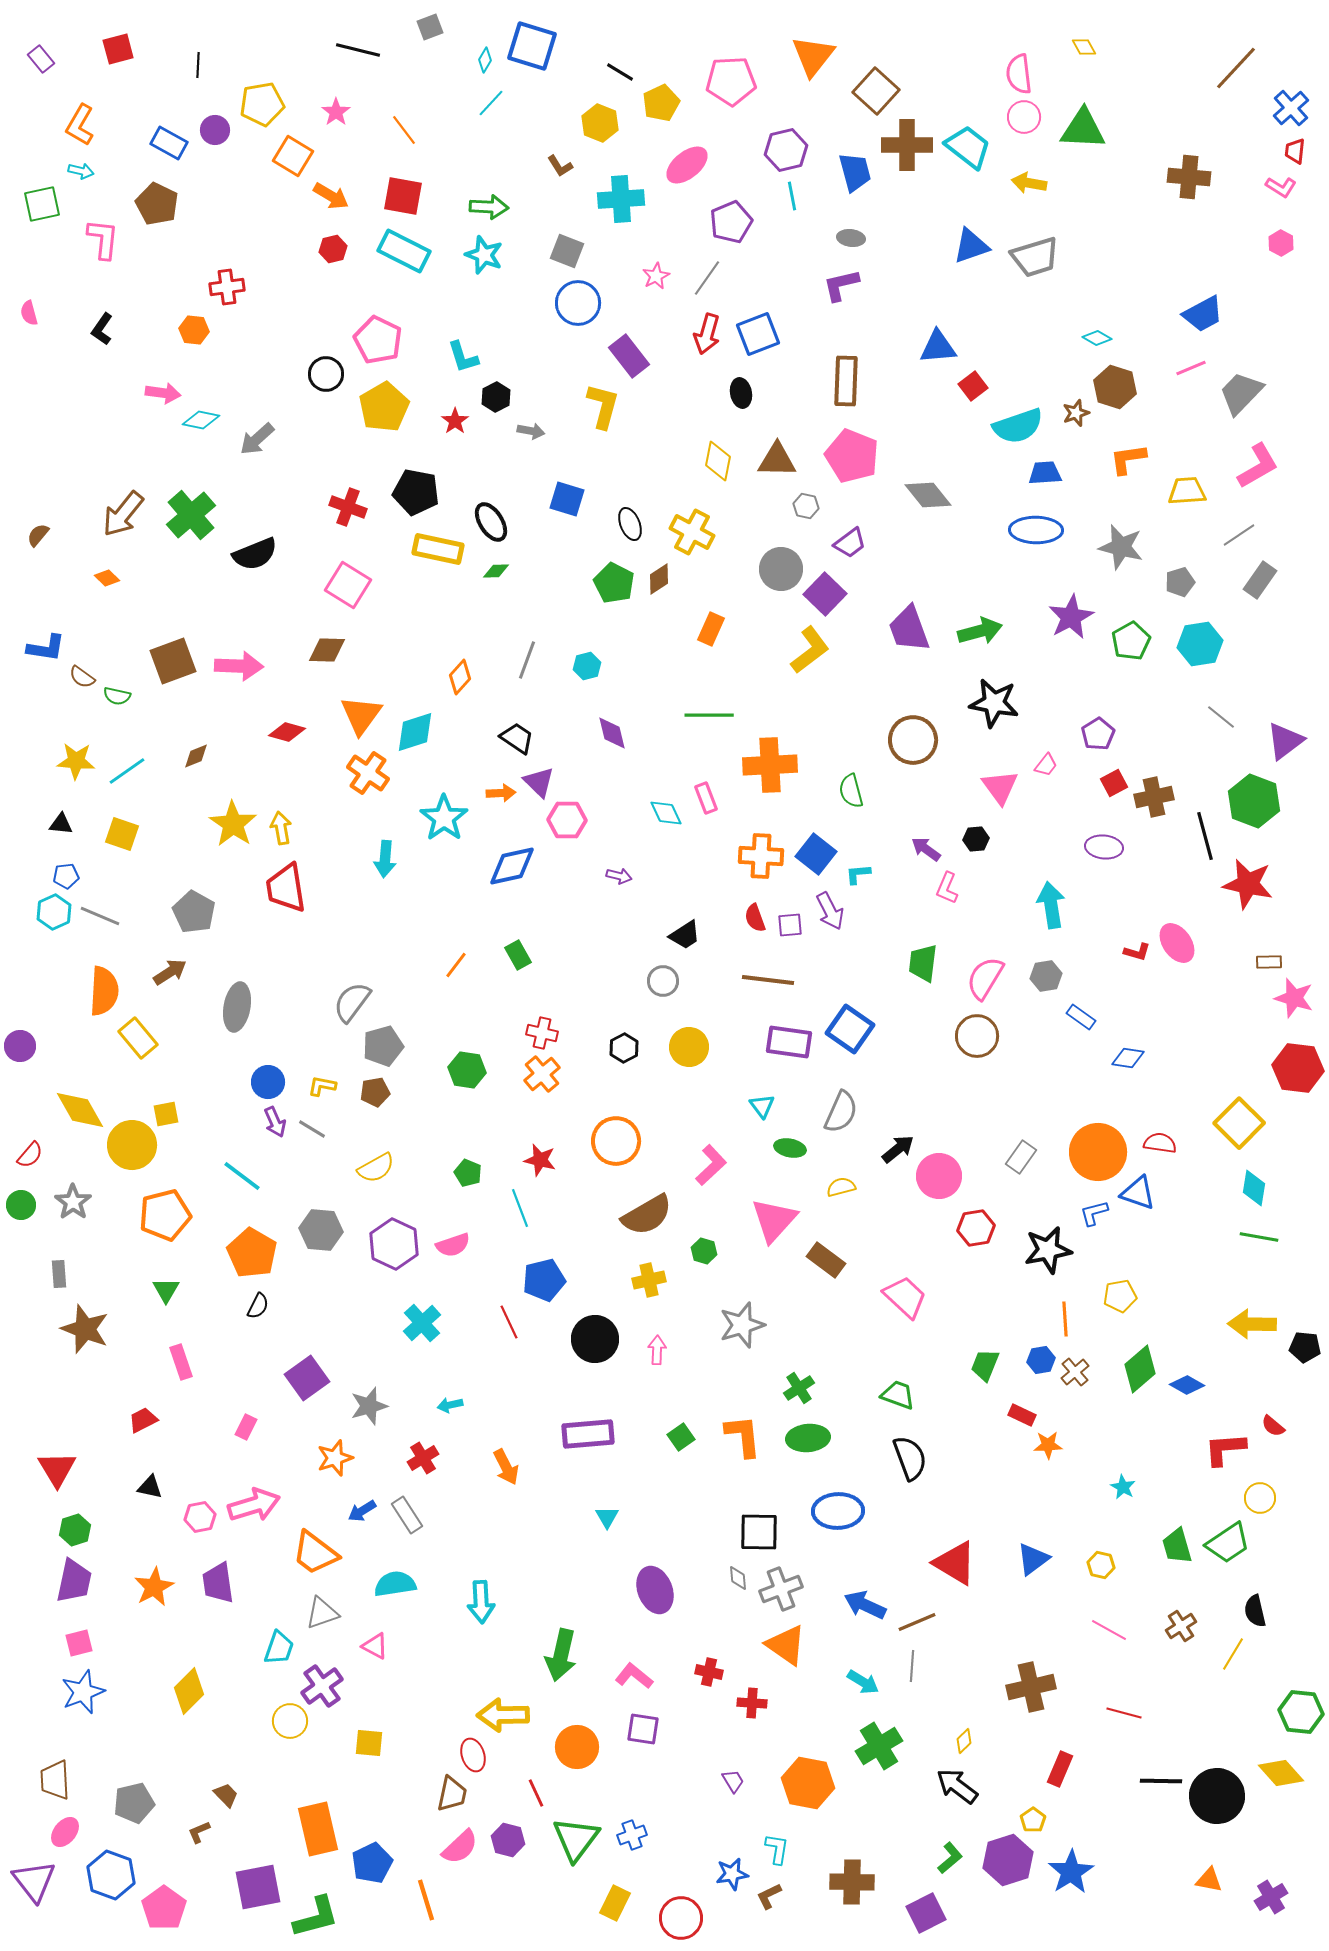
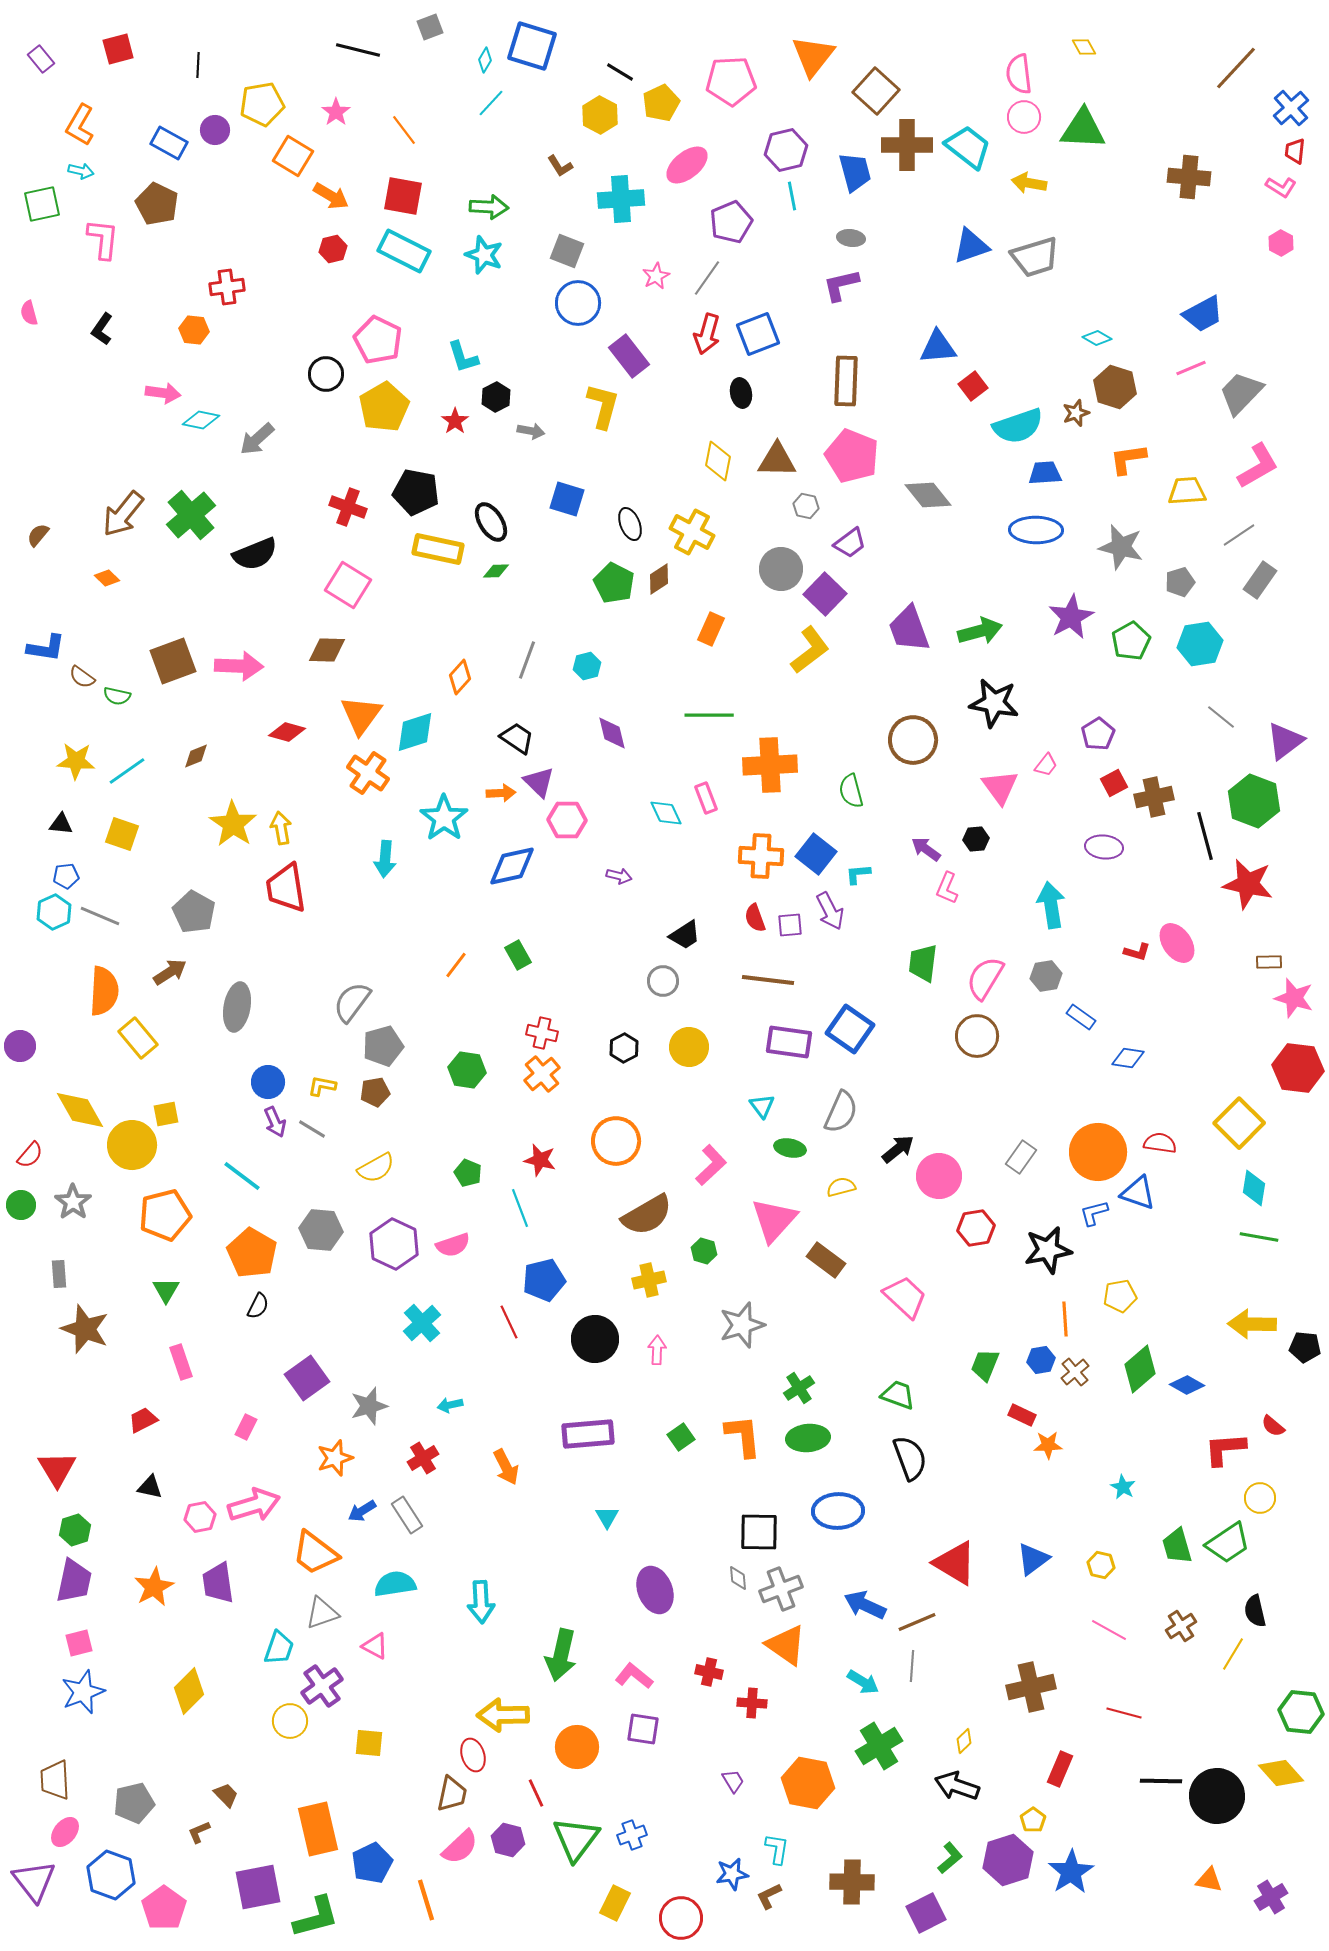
yellow hexagon at (600, 123): moved 8 px up; rotated 6 degrees clockwise
black arrow at (957, 1786): rotated 18 degrees counterclockwise
